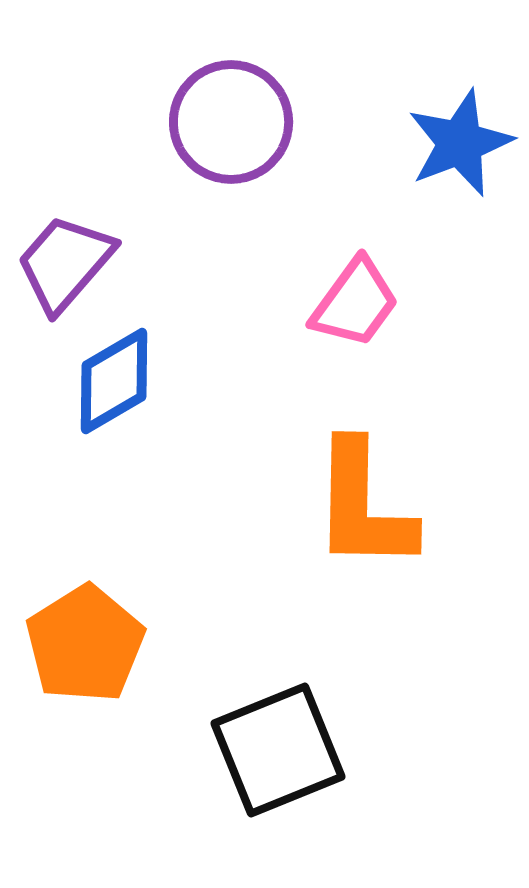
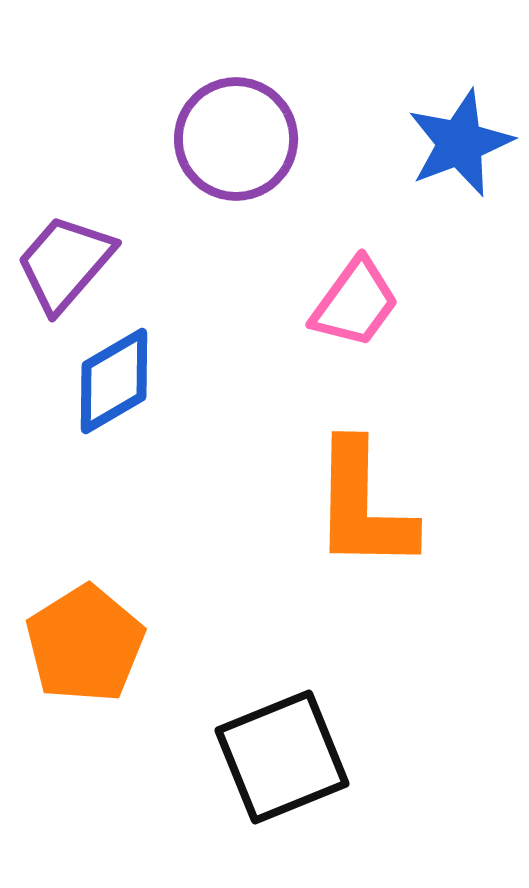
purple circle: moved 5 px right, 17 px down
black square: moved 4 px right, 7 px down
